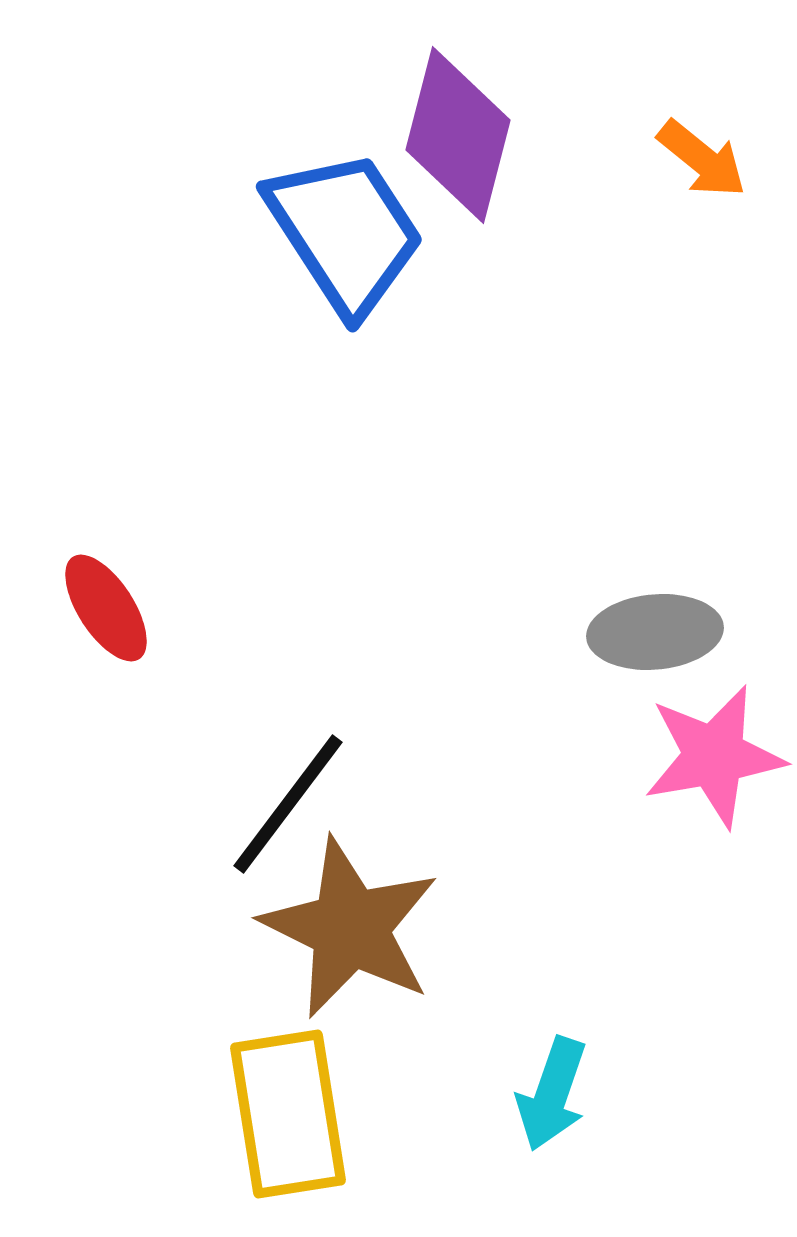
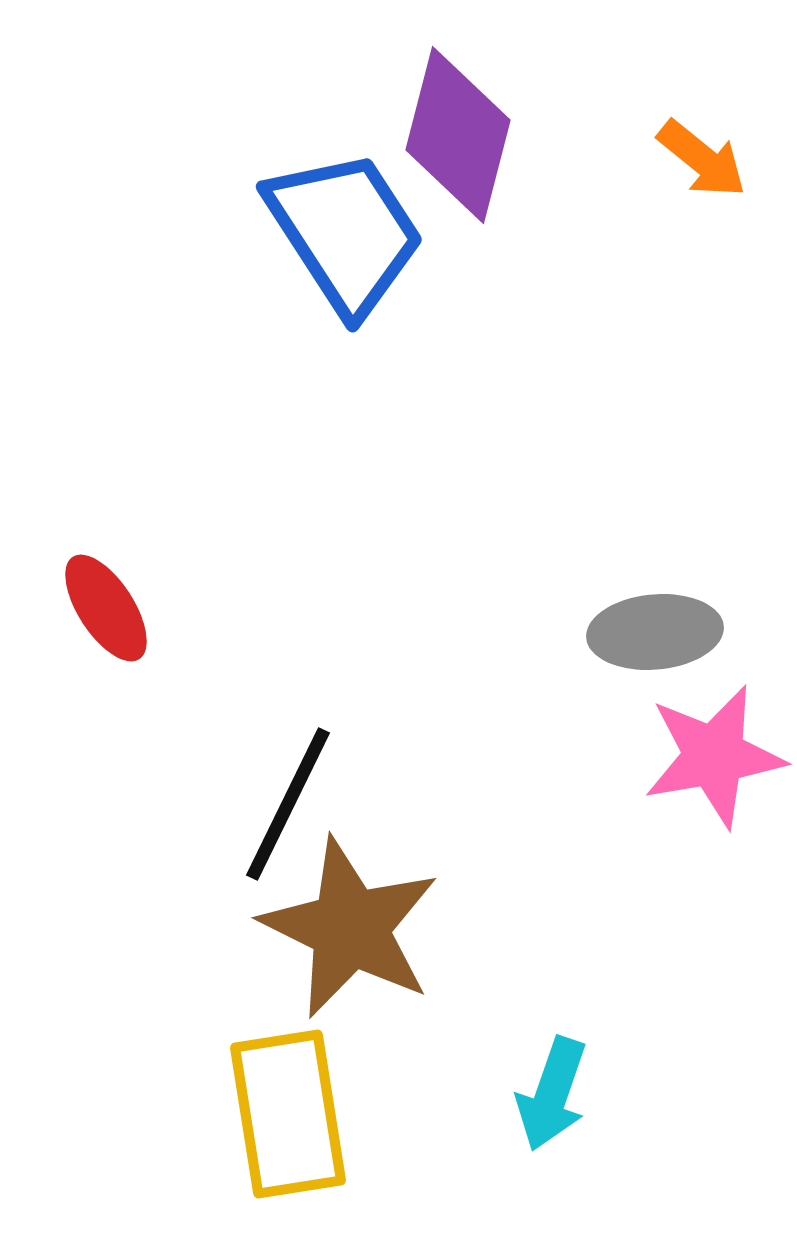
black line: rotated 11 degrees counterclockwise
